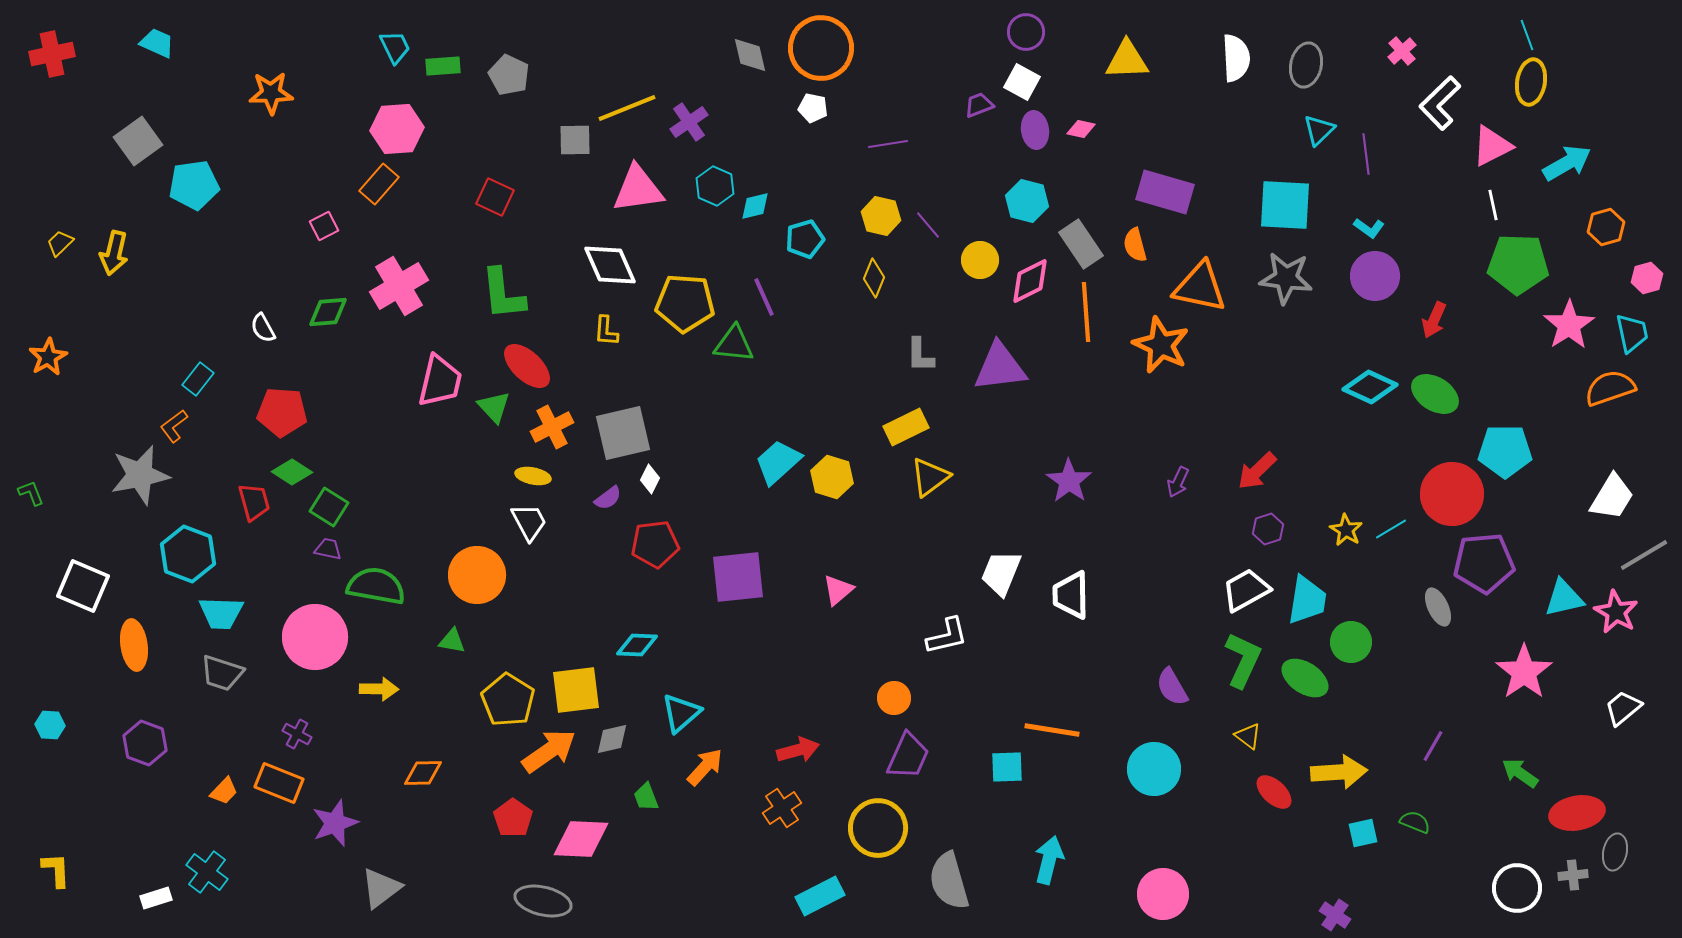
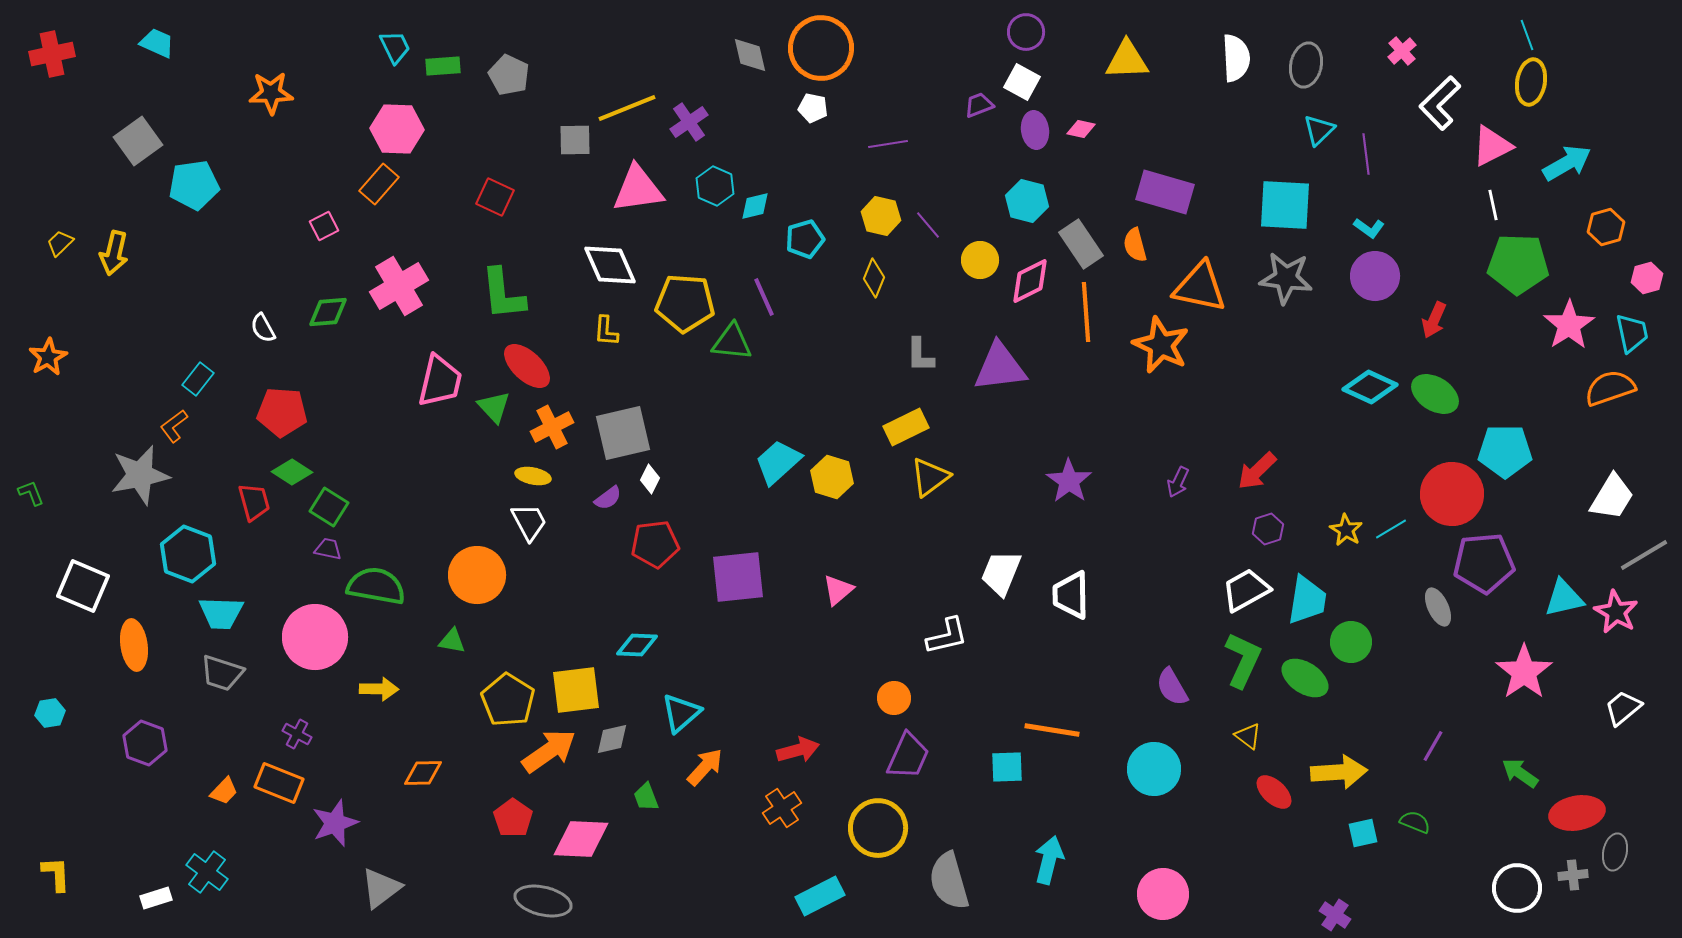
pink hexagon at (397, 129): rotated 6 degrees clockwise
green triangle at (734, 344): moved 2 px left, 2 px up
cyan hexagon at (50, 725): moved 12 px up; rotated 12 degrees counterclockwise
yellow L-shape at (56, 870): moved 4 px down
